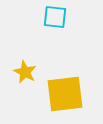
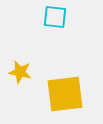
yellow star: moved 5 px left; rotated 15 degrees counterclockwise
